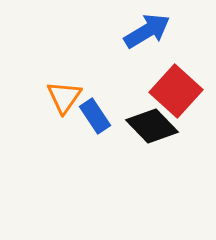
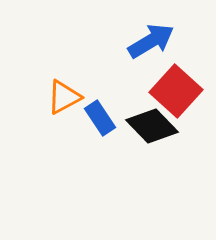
blue arrow: moved 4 px right, 10 px down
orange triangle: rotated 27 degrees clockwise
blue rectangle: moved 5 px right, 2 px down
